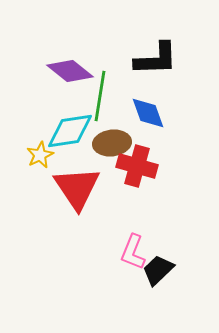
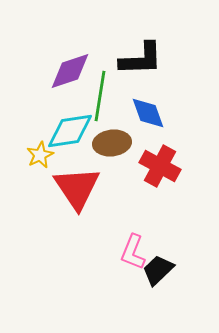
black L-shape: moved 15 px left
purple diamond: rotated 57 degrees counterclockwise
red cross: moved 23 px right; rotated 12 degrees clockwise
